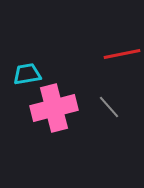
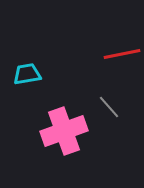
pink cross: moved 10 px right, 23 px down; rotated 6 degrees counterclockwise
